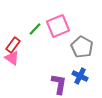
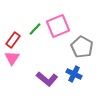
red rectangle: moved 5 px up
pink triangle: rotated 28 degrees clockwise
blue cross: moved 6 px left, 2 px up
purple L-shape: moved 12 px left, 5 px up; rotated 120 degrees clockwise
